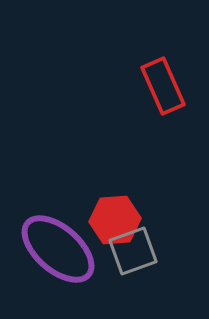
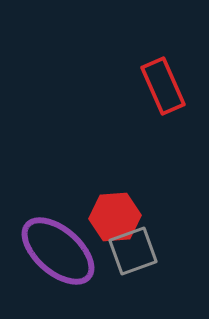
red hexagon: moved 3 px up
purple ellipse: moved 2 px down
